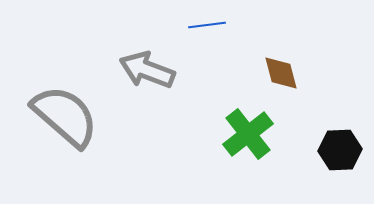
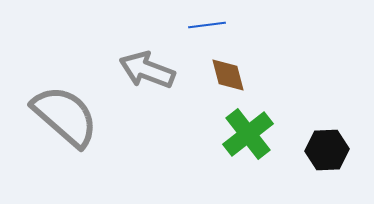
brown diamond: moved 53 px left, 2 px down
black hexagon: moved 13 px left
